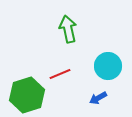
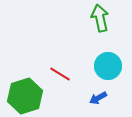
green arrow: moved 32 px right, 11 px up
red line: rotated 55 degrees clockwise
green hexagon: moved 2 px left, 1 px down
